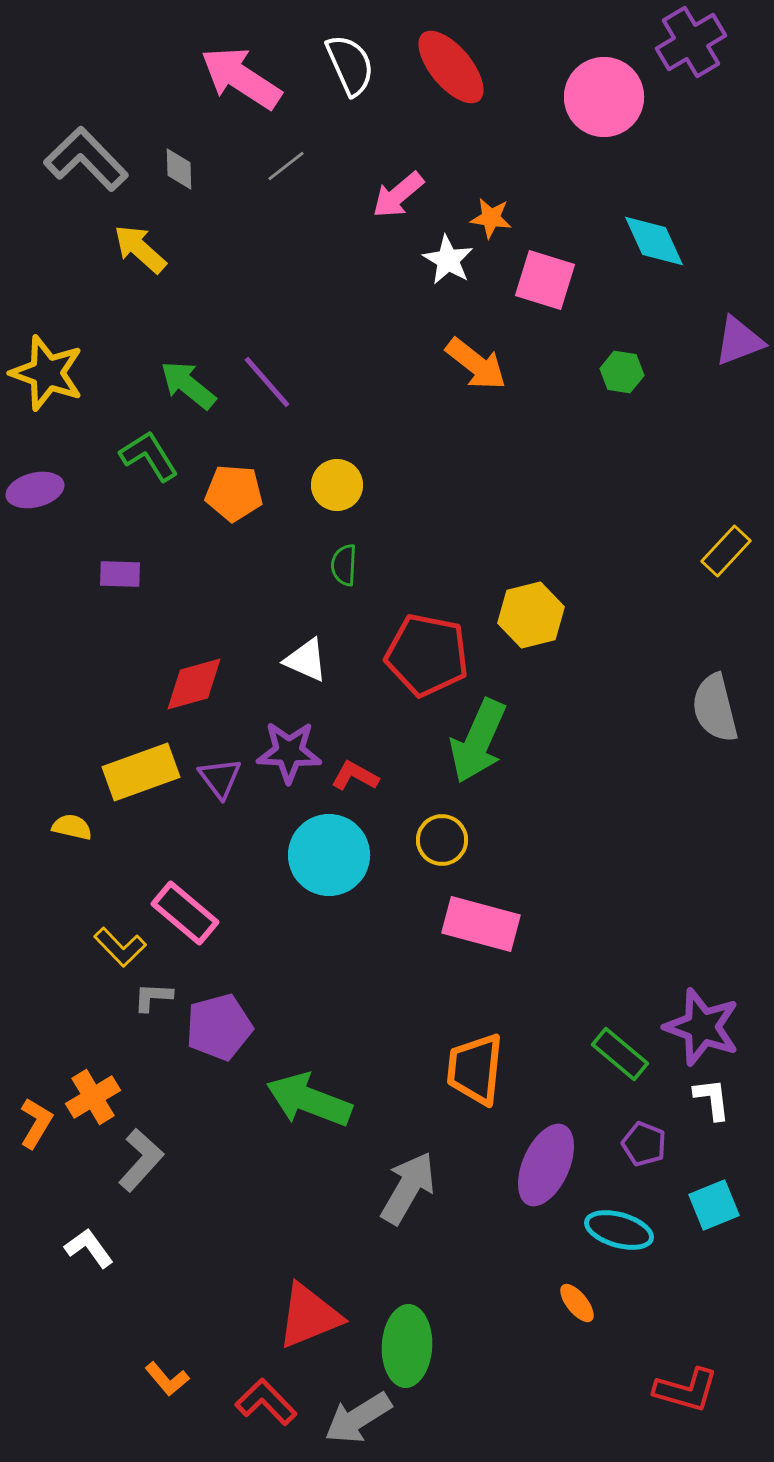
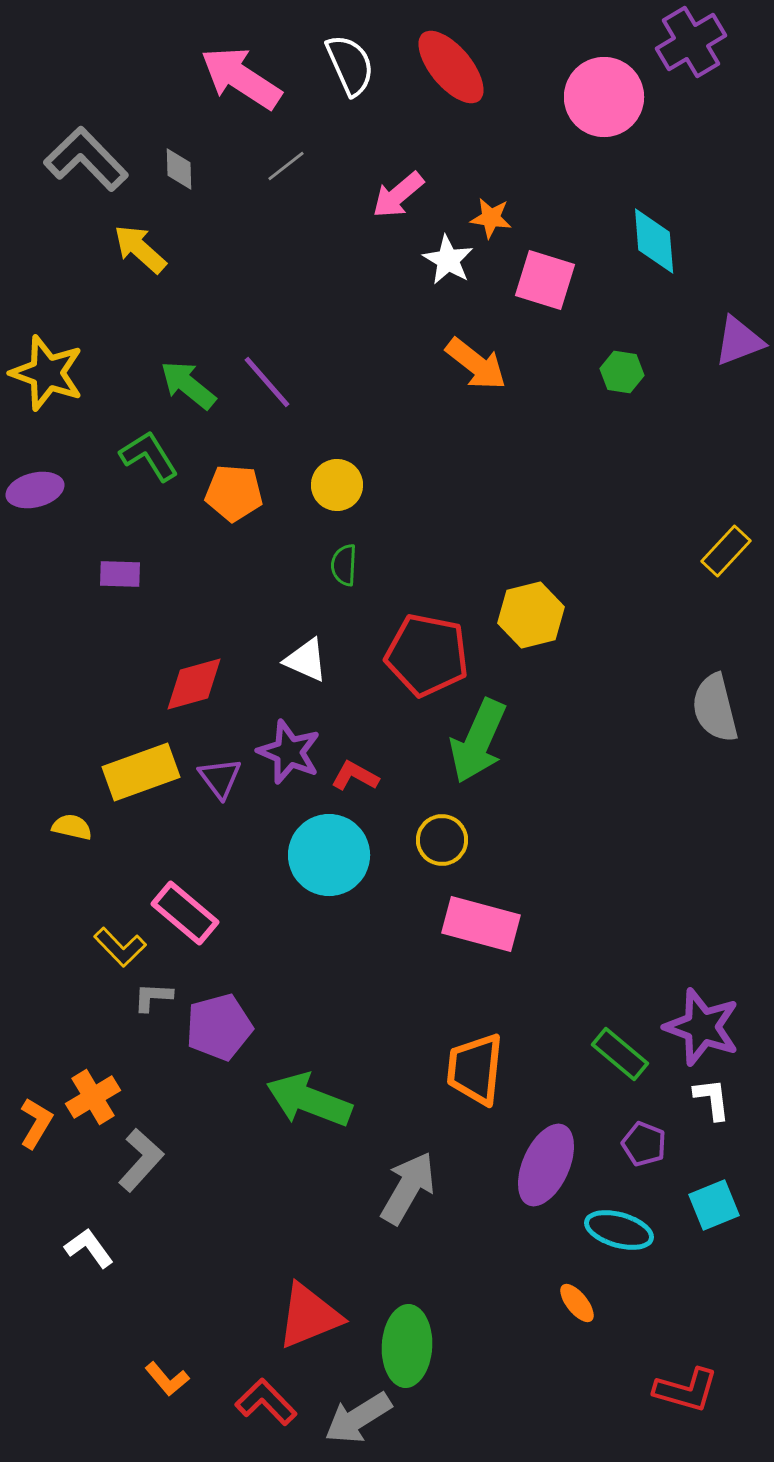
cyan diamond at (654, 241): rotated 20 degrees clockwise
purple star at (289, 752): rotated 20 degrees clockwise
